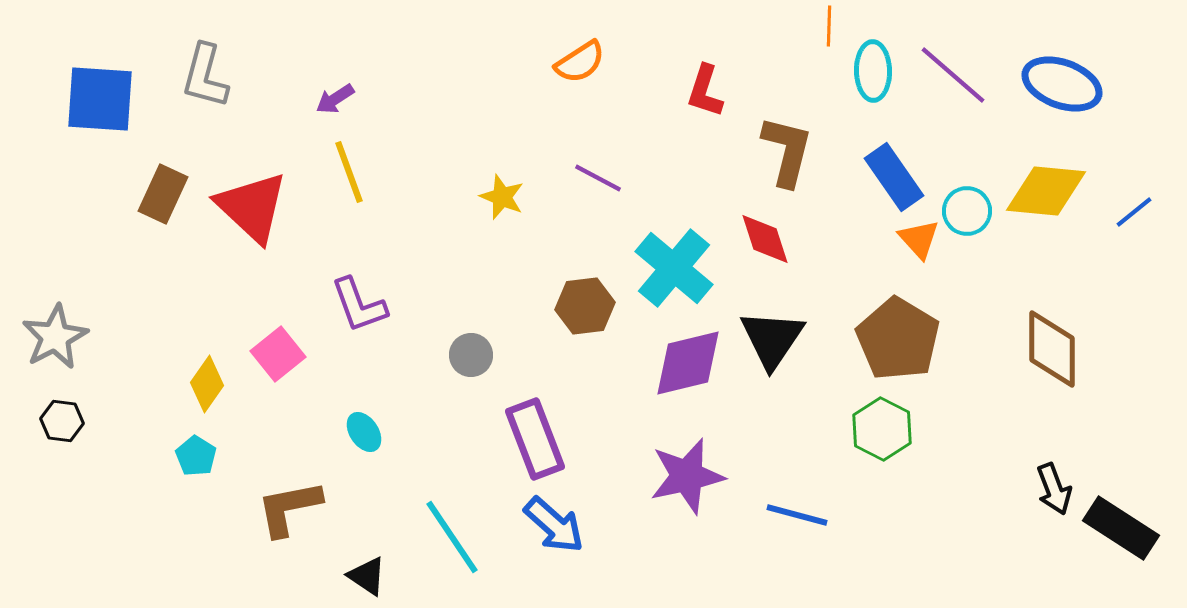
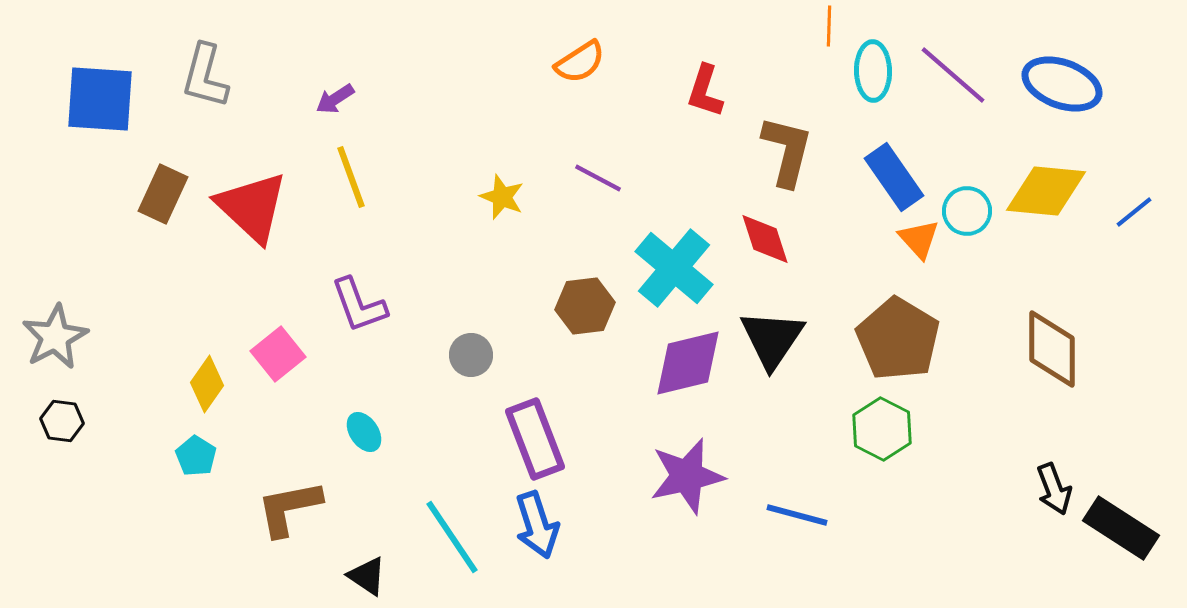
yellow line at (349, 172): moved 2 px right, 5 px down
blue arrow at (554, 525): moved 17 px left; rotated 30 degrees clockwise
